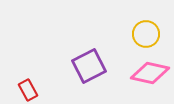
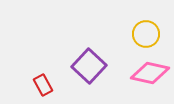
purple square: rotated 20 degrees counterclockwise
red rectangle: moved 15 px right, 5 px up
